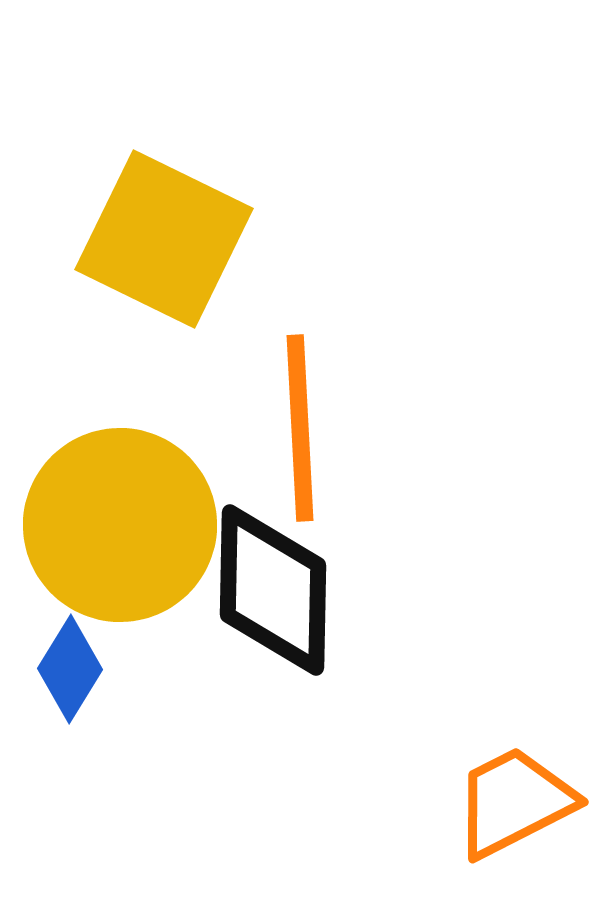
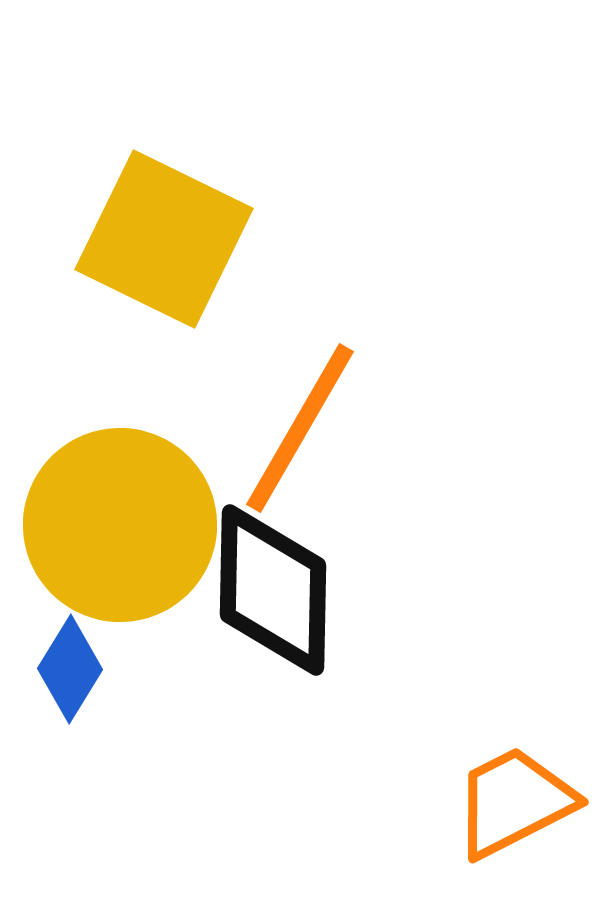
orange line: rotated 33 degrees clockwise
